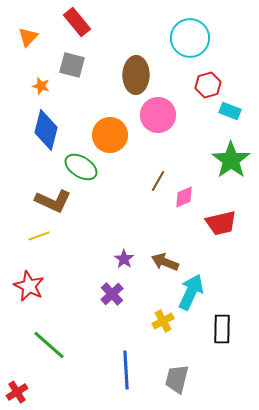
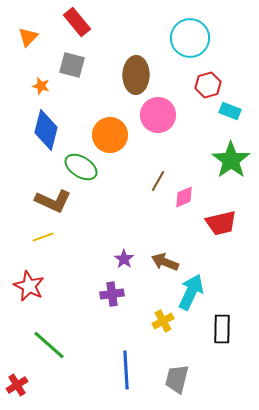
yellow line: moved 4 px right, 1 px down
purple cross: rotated 35 degrees clockwise
red cross: moved 7 px up
